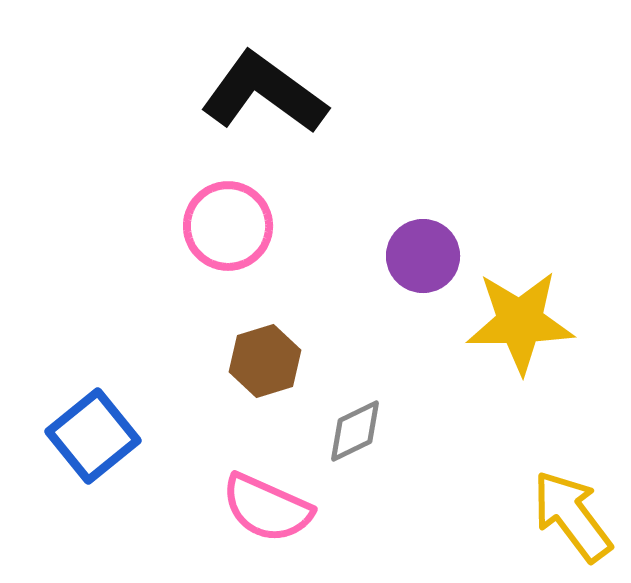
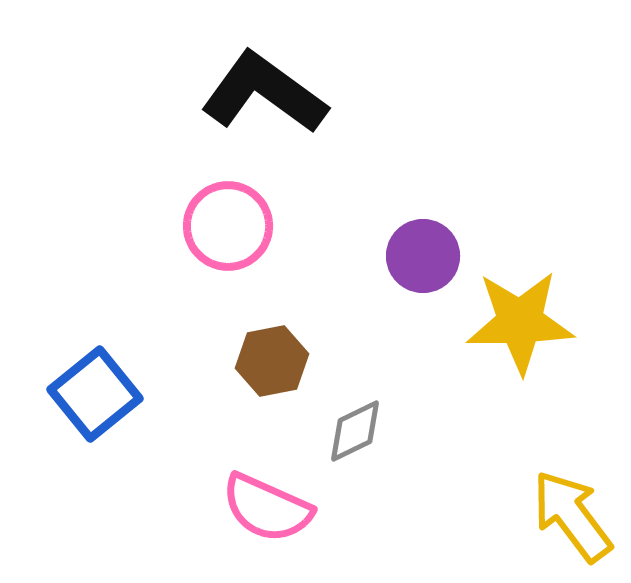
brown hexagon: moved 7 px right; rotated 6 degrees clockwise
blue square: moved 2 px right, 42 px up
